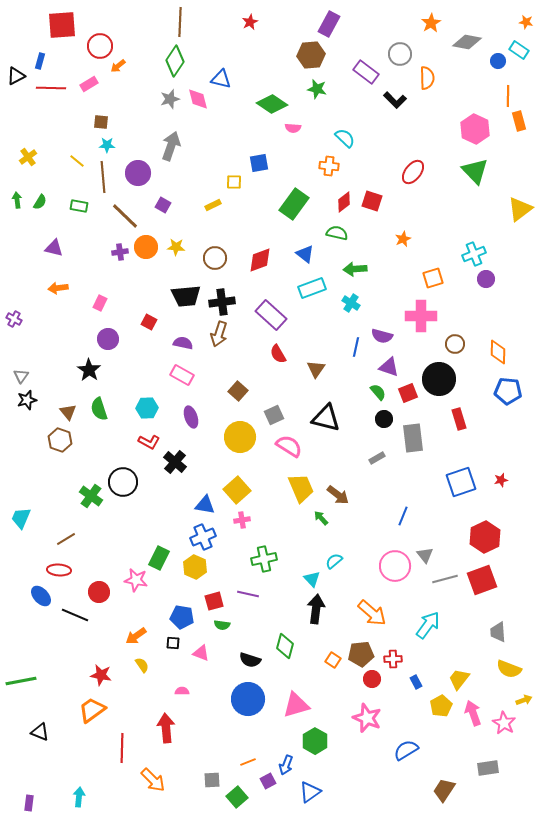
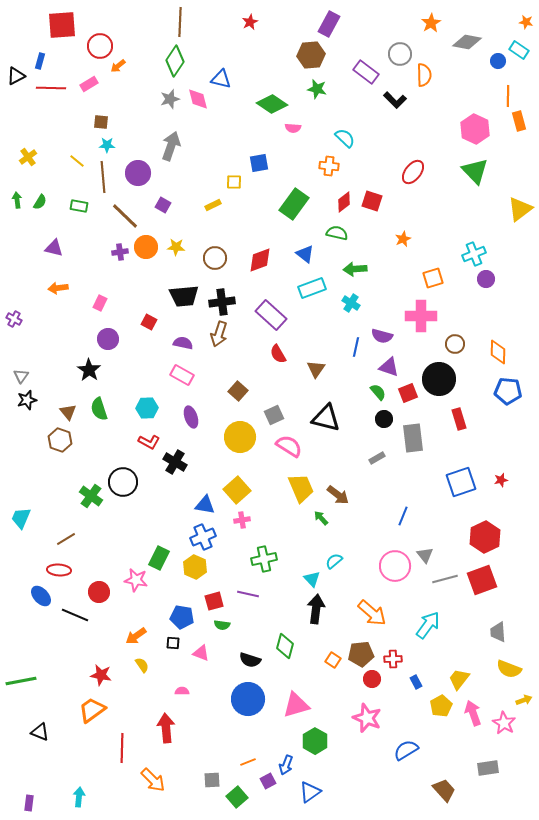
orange semicircle at (427, 78): moved 3 px left, 3 px up
black trapezoid at (186, 296): moved 2 px left
black cross at (175, 462): rotated 10 degrees counterclockwise
brown trapezoid at (444, 790): rotated 105 degrees clockwise
